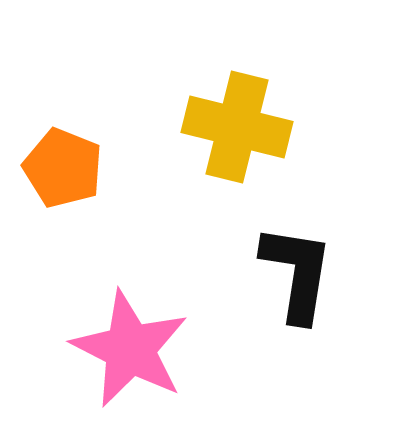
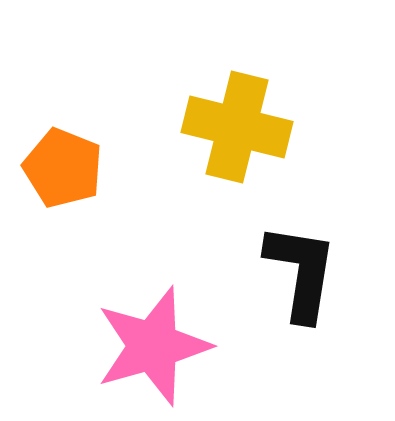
black L-shape: moved 4 px right, 1 px up
pink star: moved 23 px right, 3 px up; rotated 29 degrees clockwise
